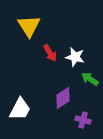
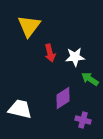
yellow triangle: rotated 10 degrees clockwise
red arrow: rotated 18 degrees clockwise
white star: rotated 18 degrees counterclockwise
white trapezoid: rotated 105 degrees counterclockwise
